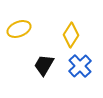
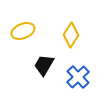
yellow ellipse: moved 4 px right, 2 px down
blue cross: moved 2 px left, 11 px down
